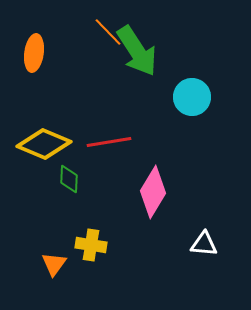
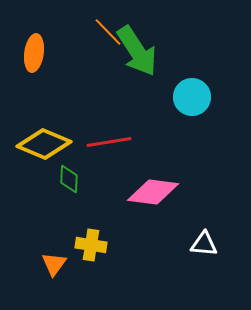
pink diamond: rotated 66 degrees clockwise
